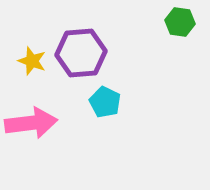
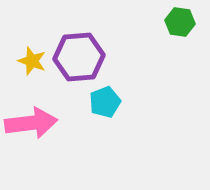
purple hexagon: moved 2 px left, 4 px down
cyan pentagon: rotated 24 degrees clockwise
